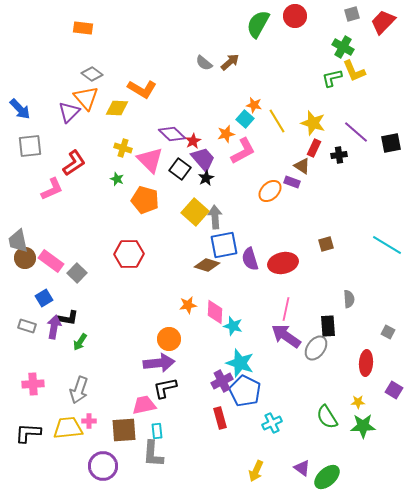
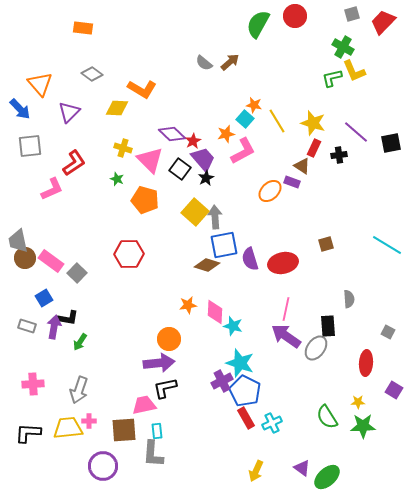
orange triangle at (86, 98): moved 46 px left, 14 px up
red rectangle at (220, 418): moved 26 px right; rotated 15 degrees counterclockwise
